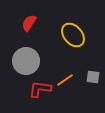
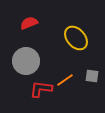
red semicircle: rotated 36 degrees clockwise
yellow ellipse: moved 3 px right, 3 px down
gray square: moved 1 px left, 1 px up
red L-shape: moved 1 px right
